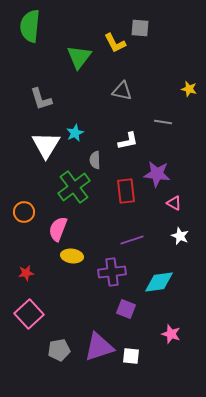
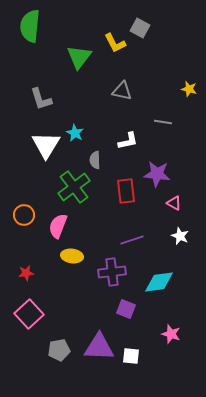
gray square: rotated 24 degrees clockwise
cyan star: rotated 18 degrees counterclockwise
orange circle: moved 3 px down
pink semicircle: moved 3 px up
purple triangle: rotated 20 degrees clockwise
